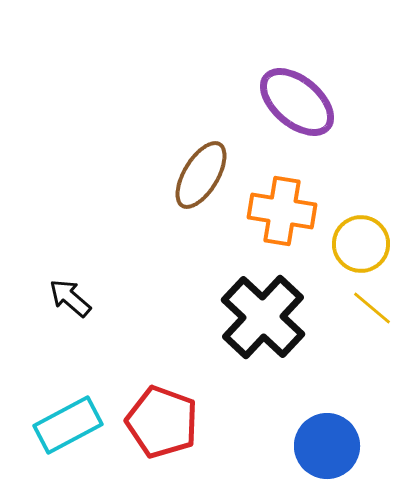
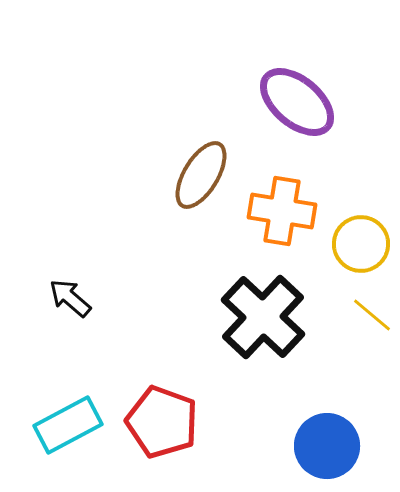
yellow line: moved 7 px down
